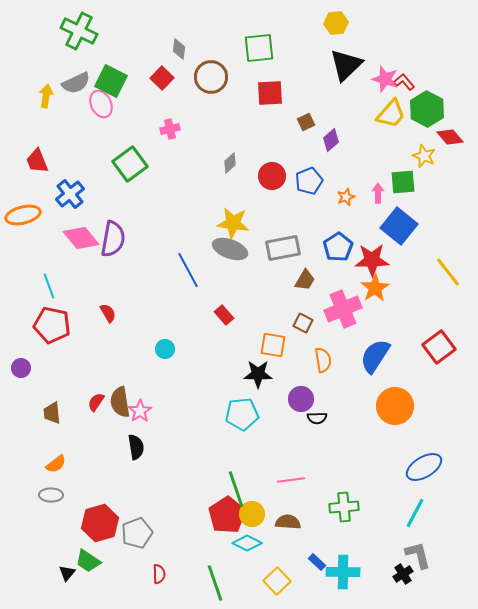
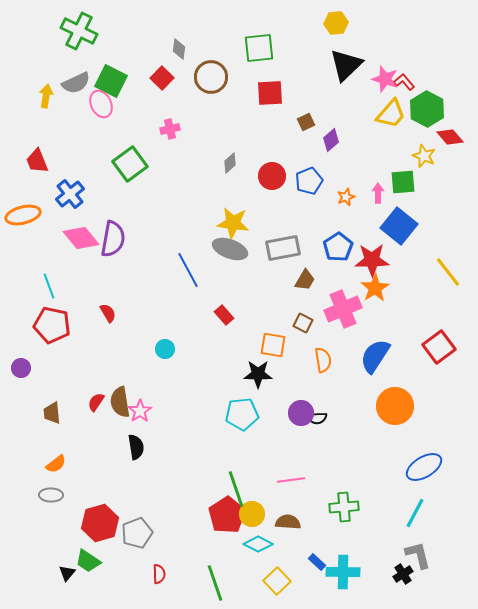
purple circle at (301, 399): moved 14 px down
cyan diamond at (247, 543): moved 11 px right, 1 px down
